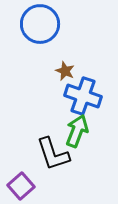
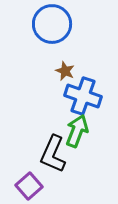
blue circle: moved 12 px right
black L-shape: rotated 42 degrees clockwise
purple square: moved 8 px right
